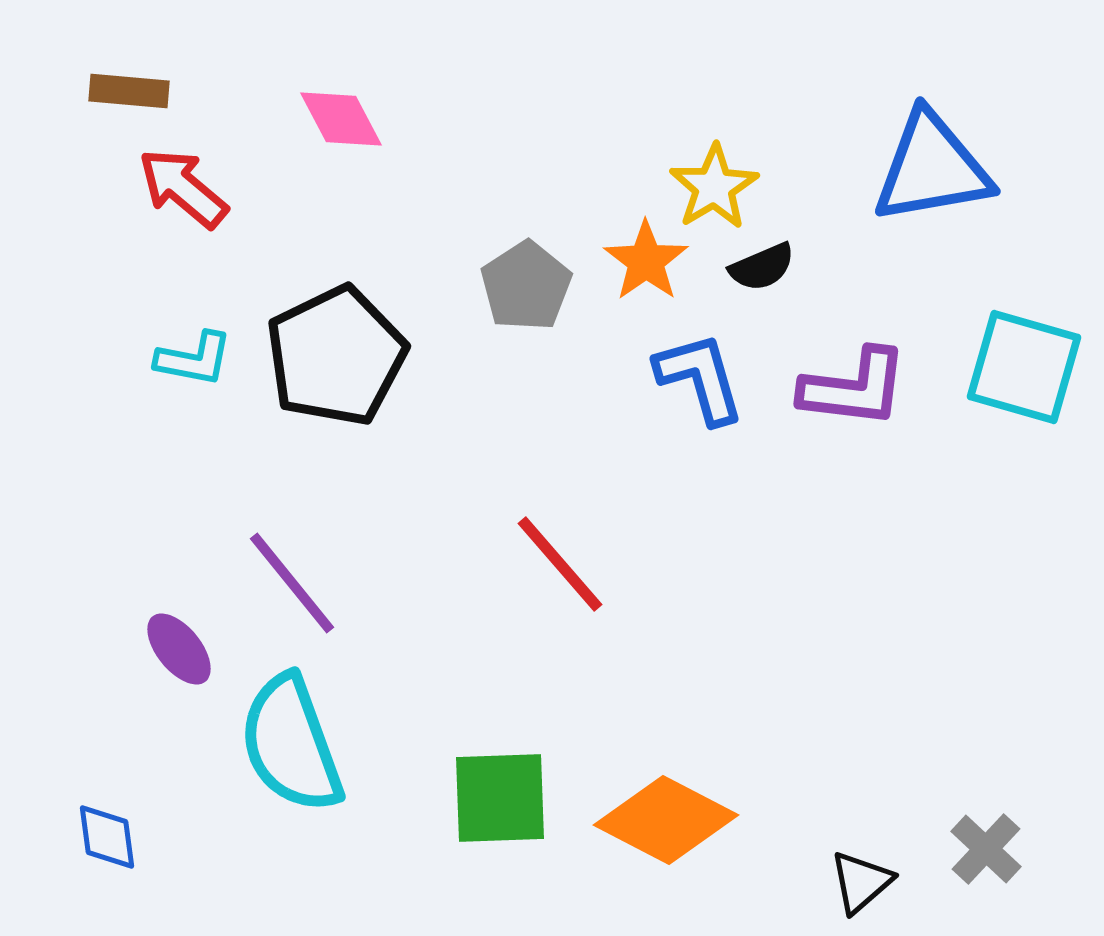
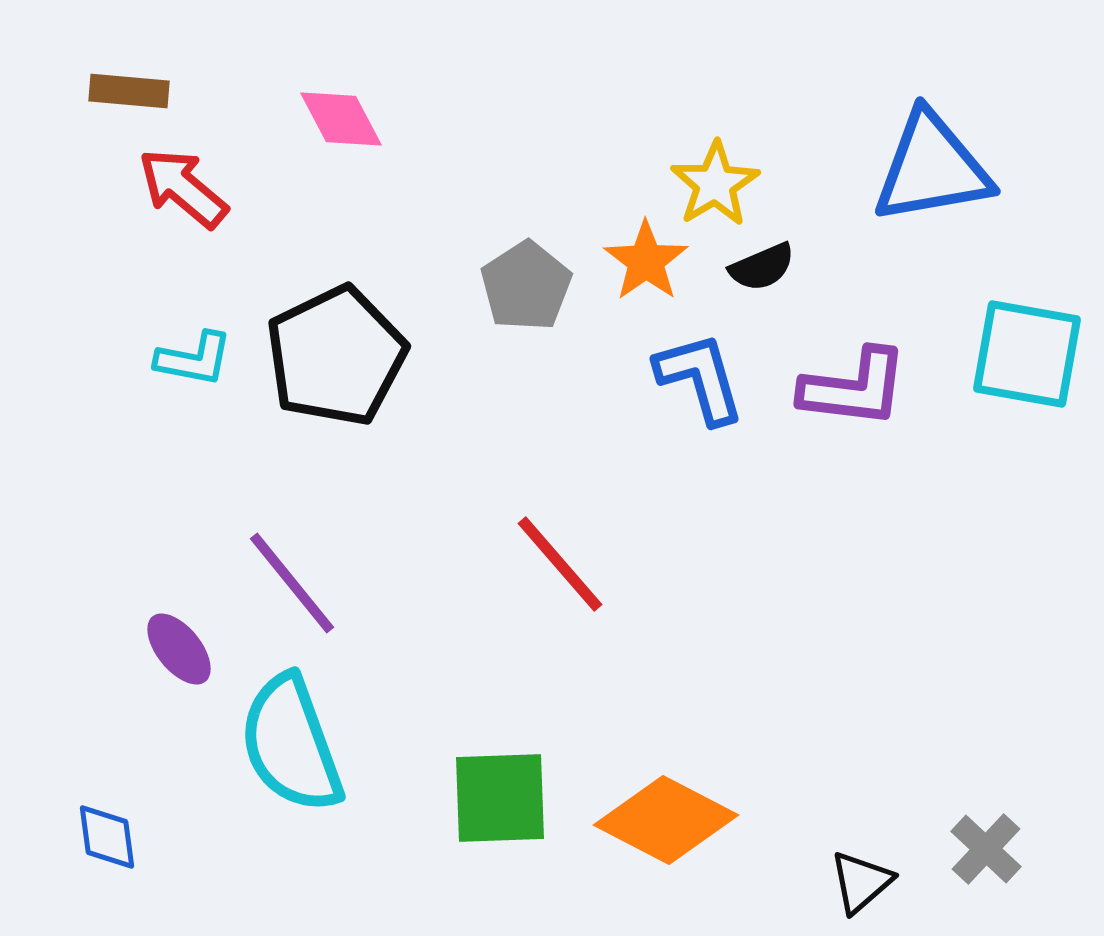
yellow star: moved 1 px right, 3 px up
cyan square: moved 3 px right, 13 px up; rotated 6 degrees counterclockwise
